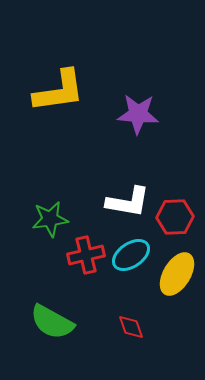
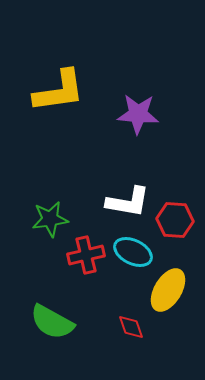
red hexagon: moved 3 px down; rotated 6 degrees clockwise
cyan ellipse: moved 2 px right, 3 px up; rotated 60 degrees clockwise
yellow ellipse: moved 9 px left, 16 px down
